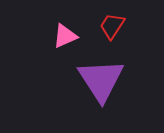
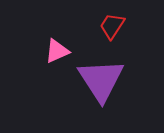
pink triangle: moved 8 px left, 15 px down
